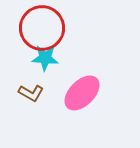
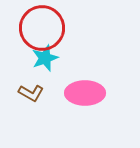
cyan star: rotated 24 degrees counterclockwise
pink ellipse: moved 3 px right; rotated 45 degrees clockwise
